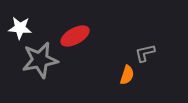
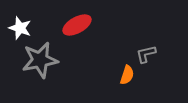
white star: rotated 15 degrees clockwise
red ellipse: moved 2 px right, 11 px up
gray L-shape: moved 1 px right, 1 px down
